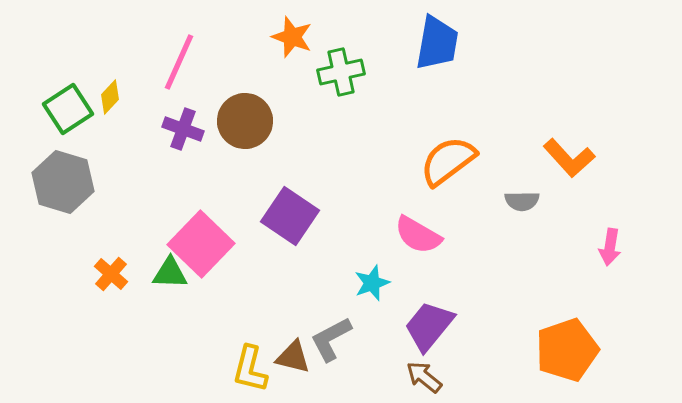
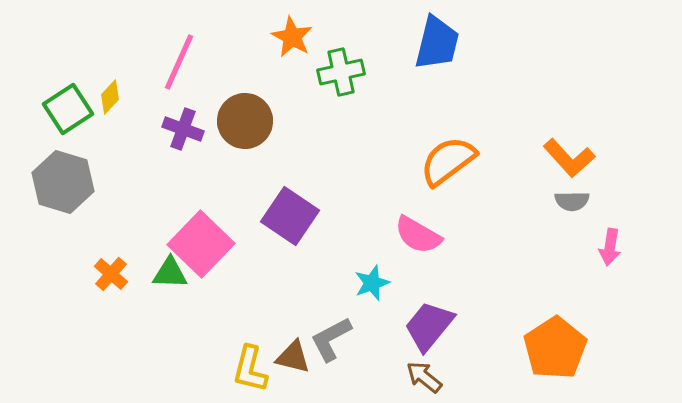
orange star: rotated 9 degrees clockwise
blue trapezoid: rotated 4 degrees clockwise
gray semicircle: moved 50 px right
orange pentagon: moved 12 px left, 2 px up; rotated 14 degrees counterclockwise
